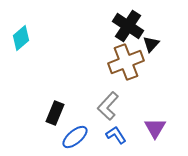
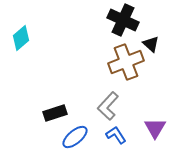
black cross: moved 5 px left, 6 px up; rotated 8 degrees counterclockwise
black triangle: rotated 30 degrees counterclockwise
black rectangle: rotated 50 degrees clockwise
